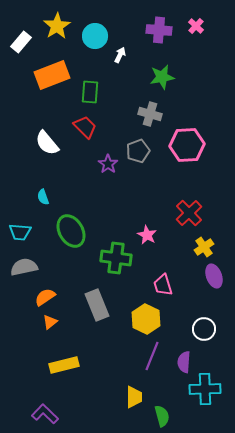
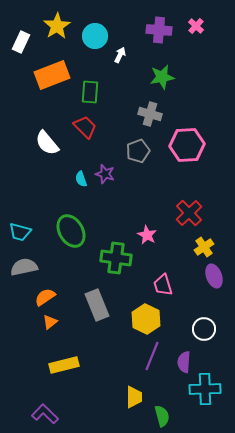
white rectangle: rotated 15 degrees counterclockwise
purple star: moved 3 px left, 10 px down; rotated 18 degrees counterclockwise
cyan semicircle: moved 38 px right, 18 px up
cyan trapezoid: rotated 10 degrees clockwise
